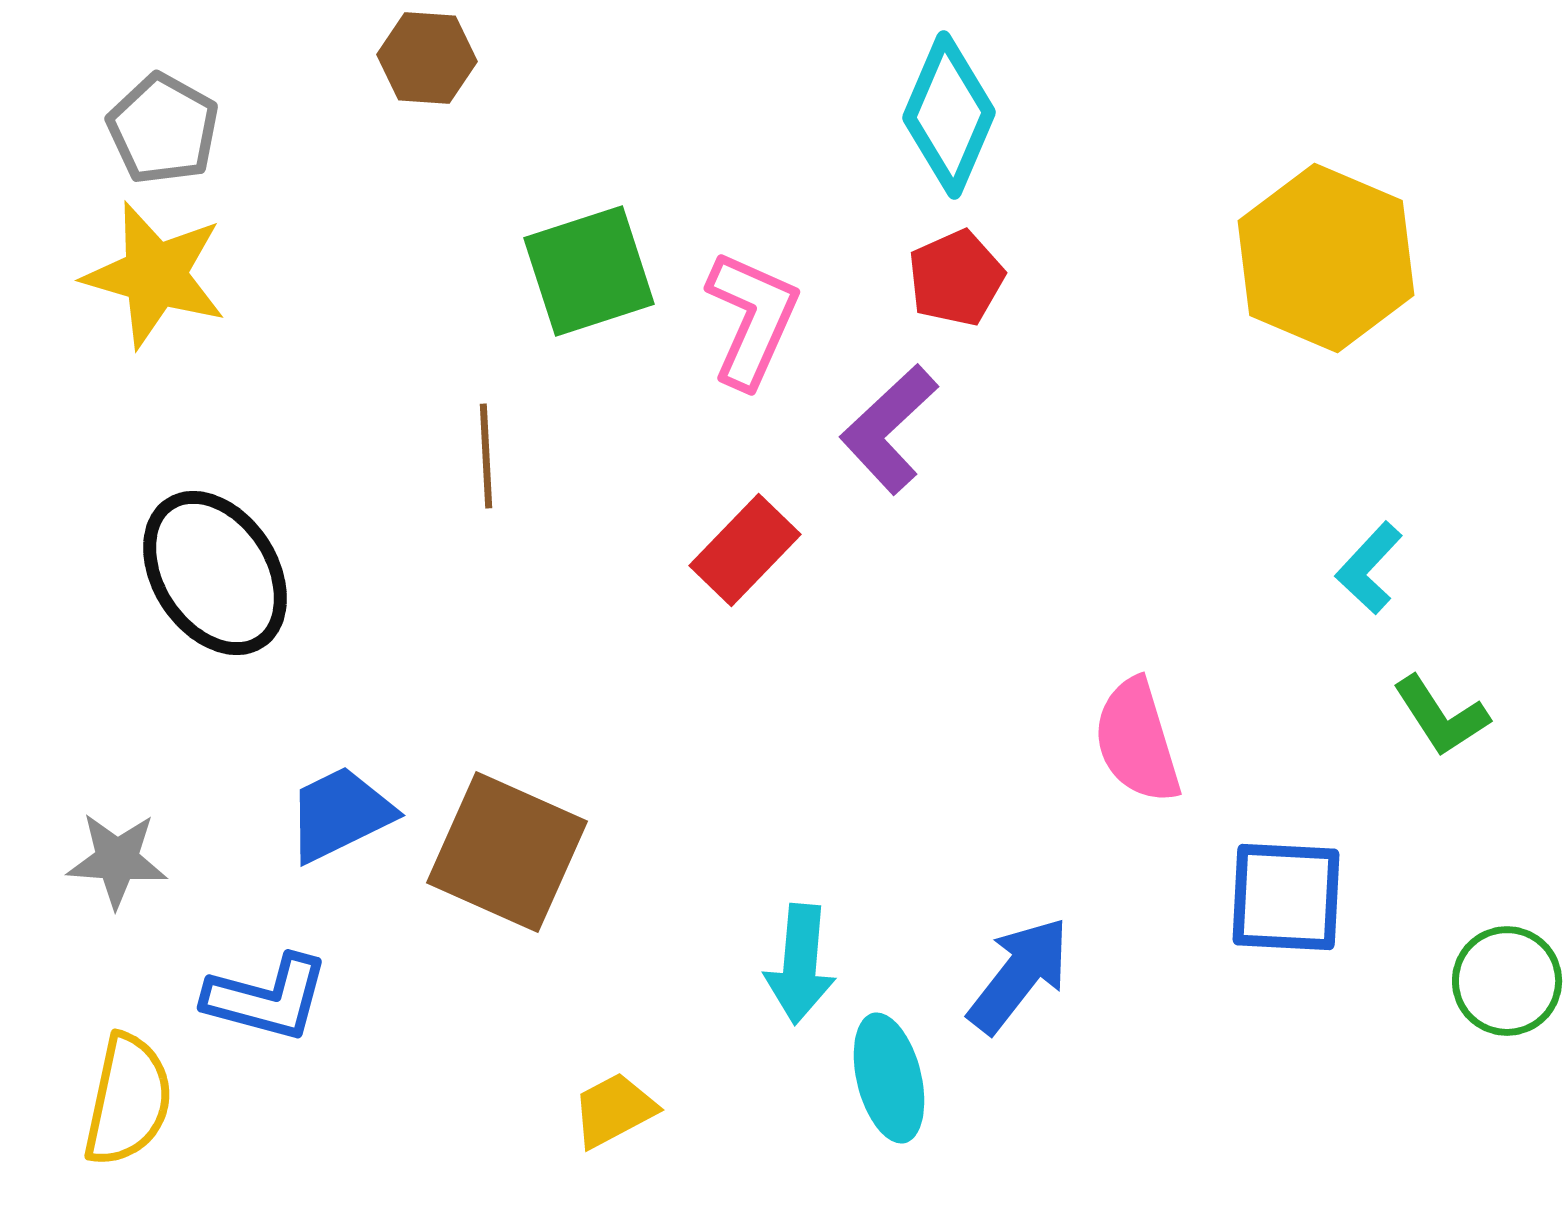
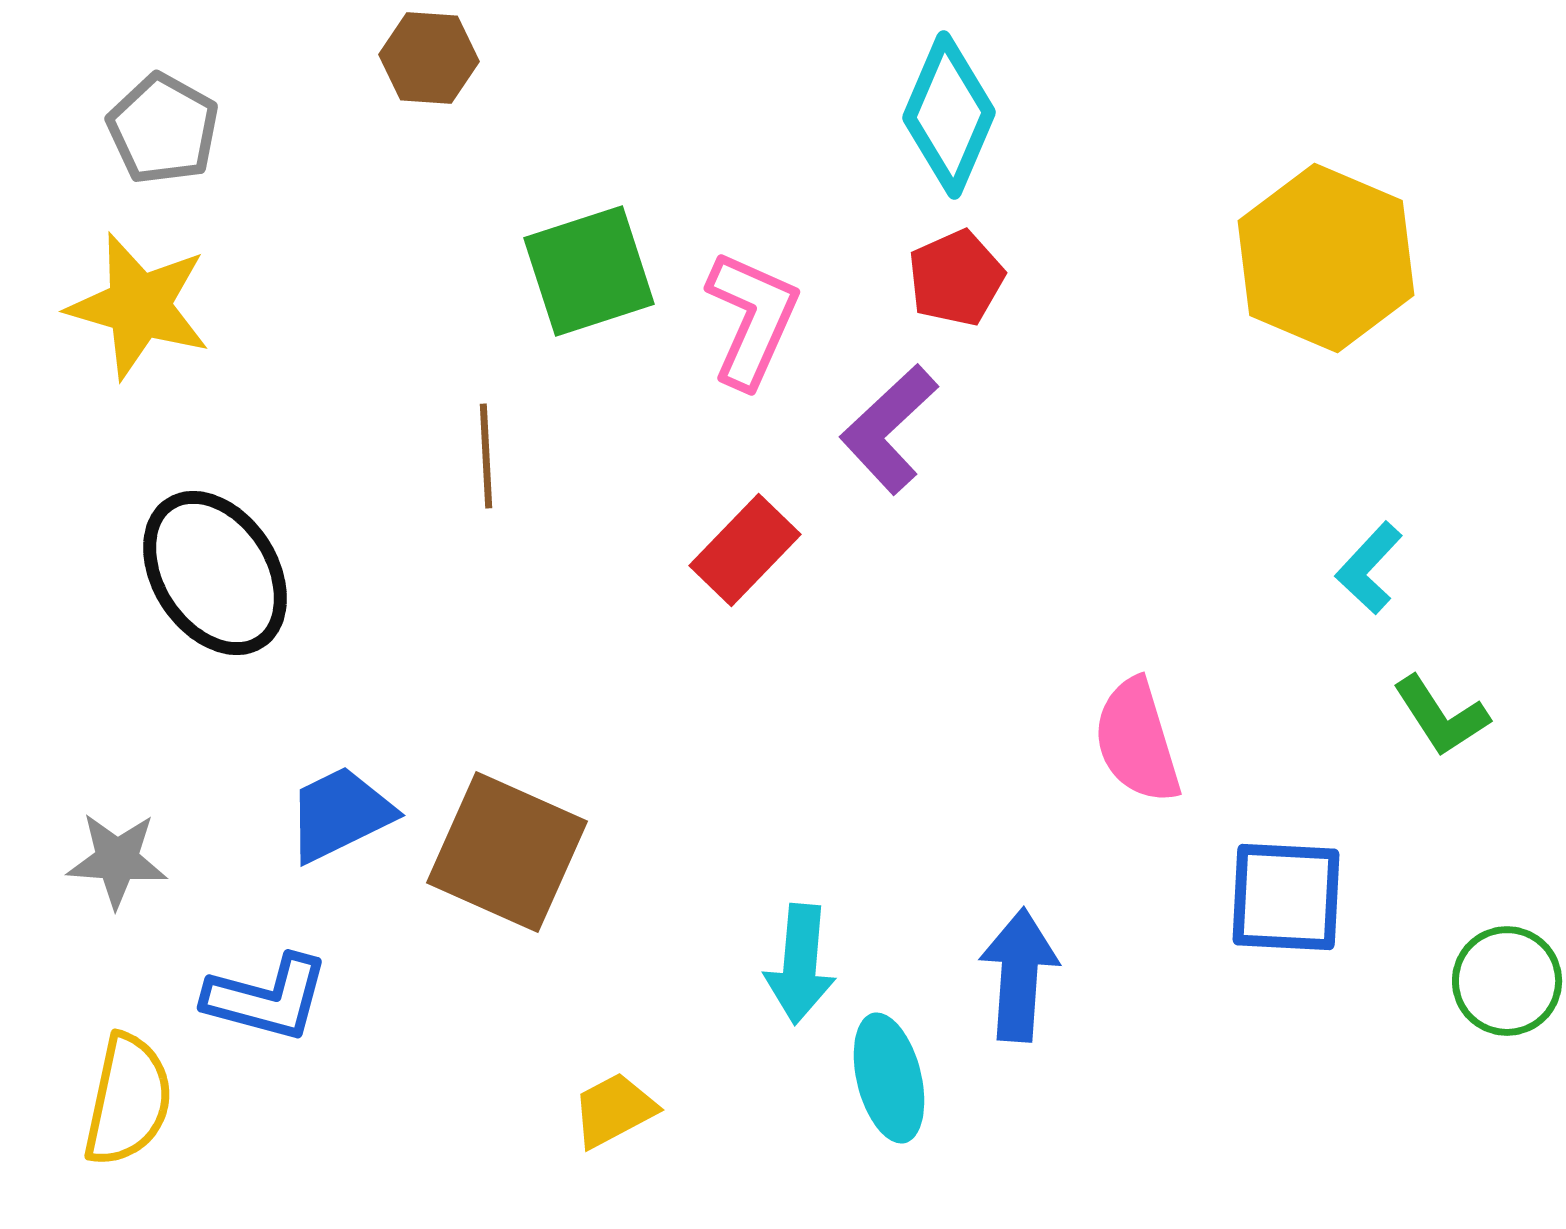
brown hexagon: moved 2 px right
yellow star: moved 16 px left, 31 px down
blue arrow: rotated 34 degrees counterclockwise
